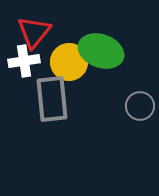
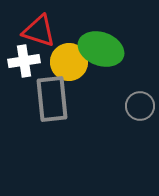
red triangle: moved 5 px right, 1 px up; rotated 51 degrees counterclockwise
green ellipse: moved 2 px up
